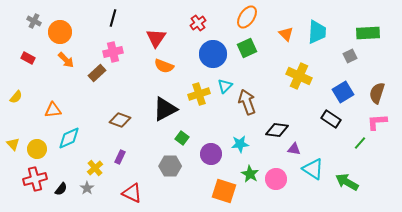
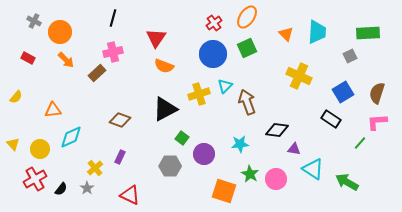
red cross at (198, 23): moved 16 px right
cyan diamond at (69, 138): moved 2 px right, 1 px up
yellow circle at (37, 149): moved 3 px right
purple circle at (211, 154): moved 7 px left
red cross at (35, 179): rotated 15 degrees counterclockwise
red triangle at (132, 193): moved 2 px left, 2 px down
